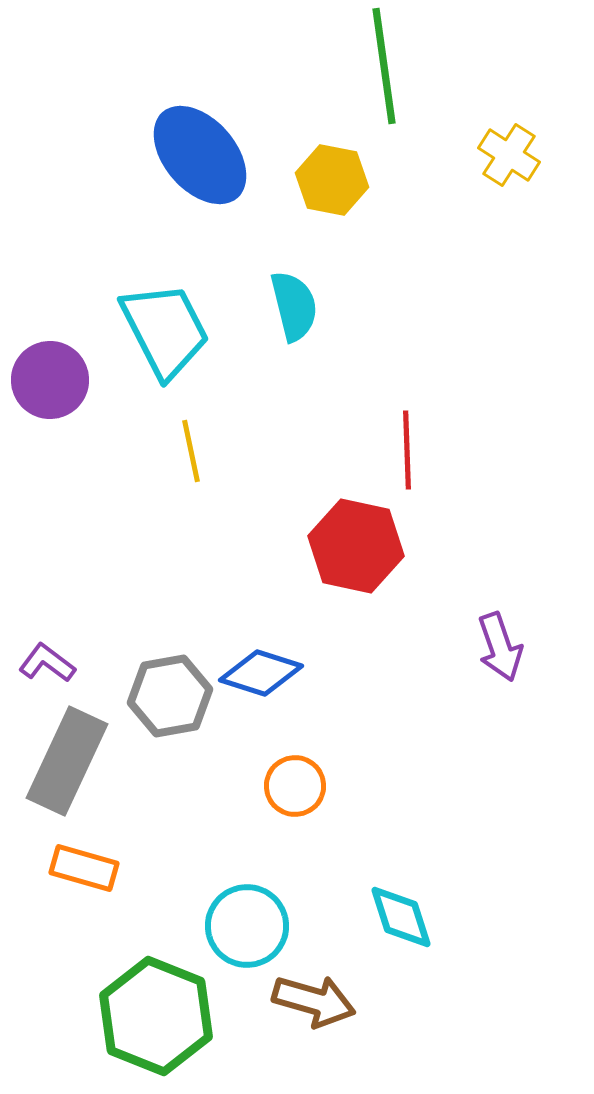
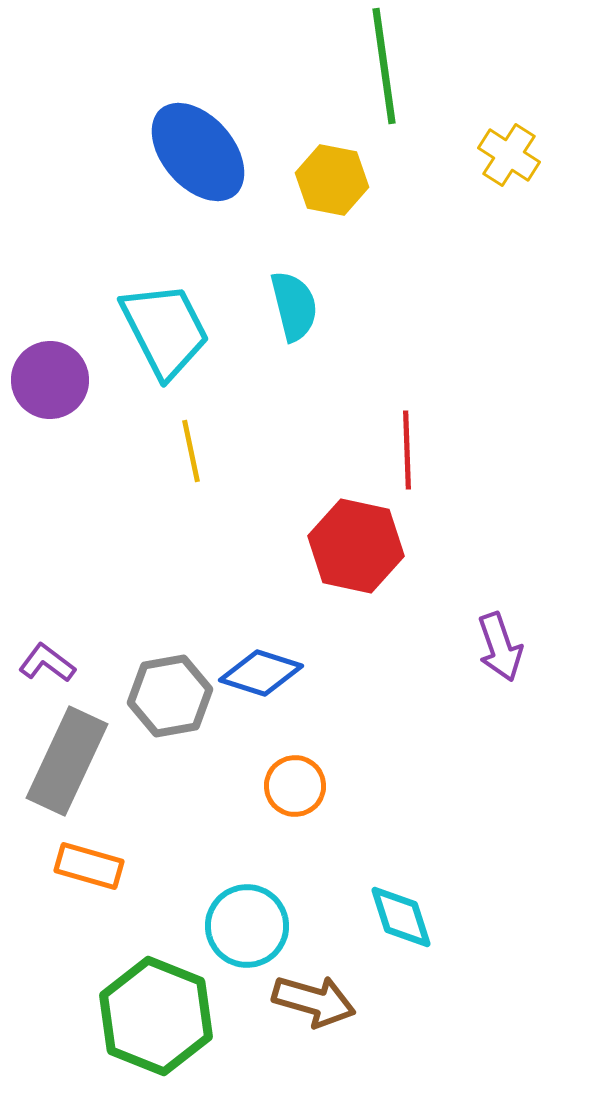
blue ellipse: moved 2 px left, 3 px up
orange rectangle: moved 5 px right, 2 px up
